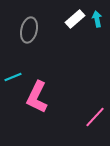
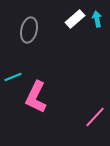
pink L-shape: moved 1 px left
